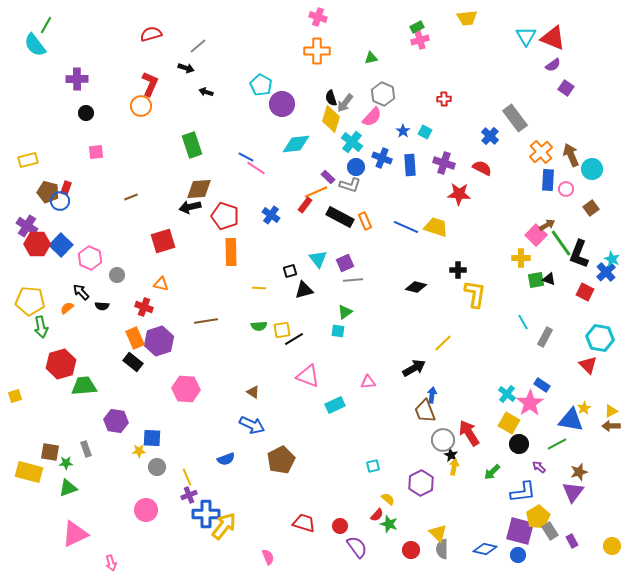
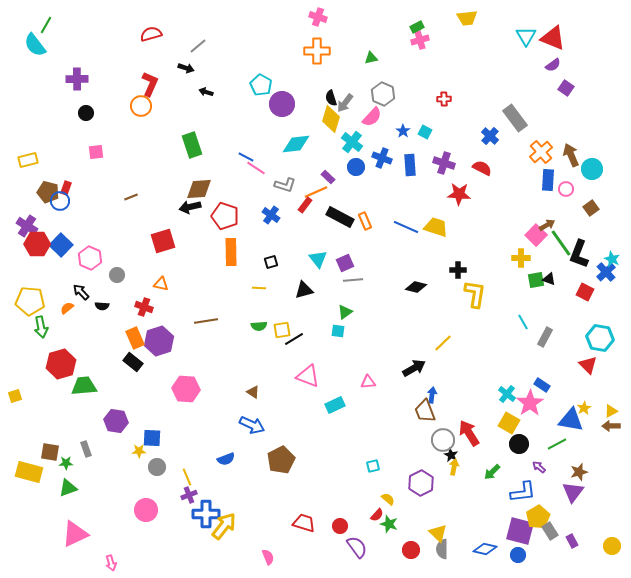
gray L-shape at (350, 185): moved 65 px left
black square at (290, 271): moved 19 px left, 9 px up
